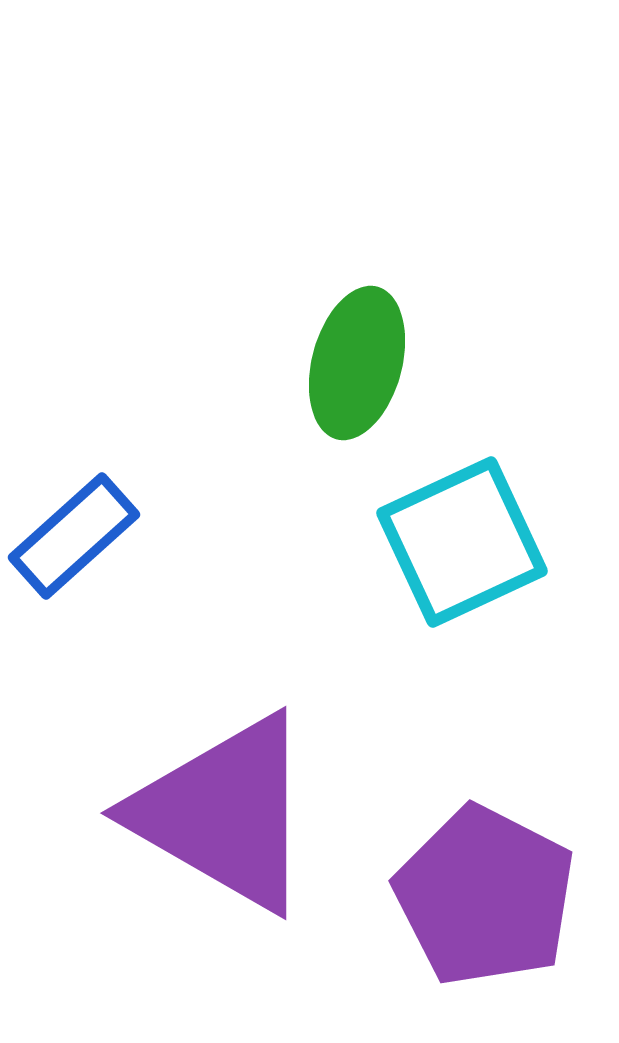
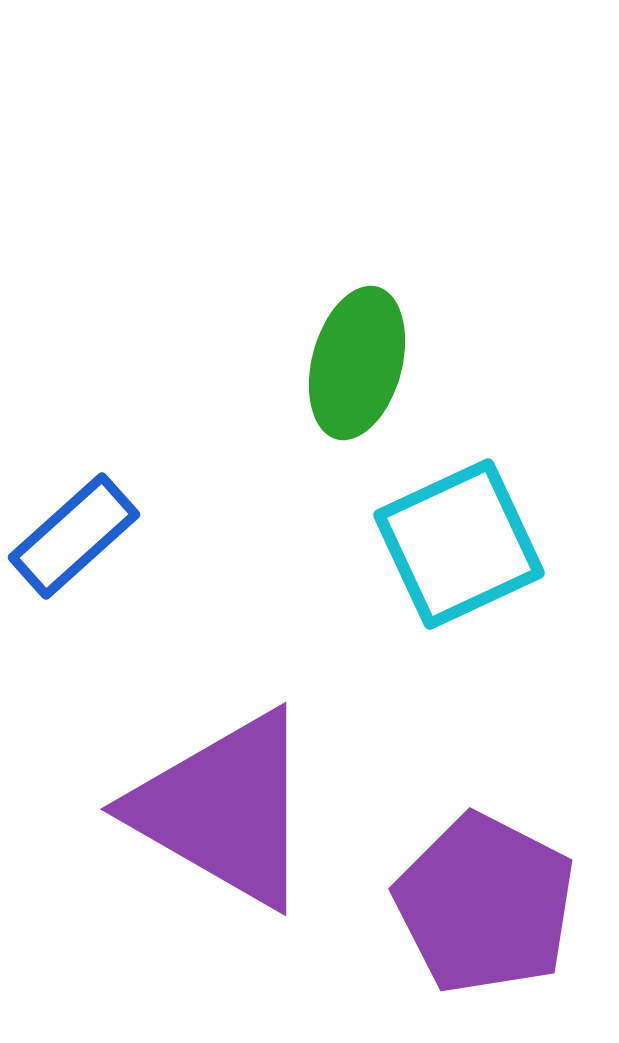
cyan square: moved 3 px left, 2 px down
purple triangle: moved 4 px up
purple pentagon: moved 8 px down
